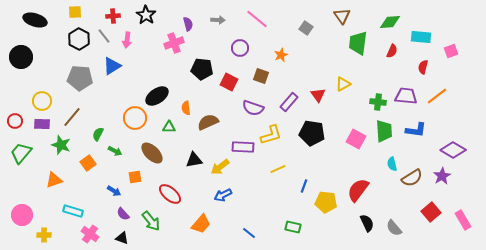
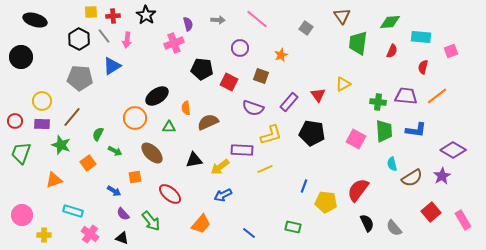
yellow square at (75, 12): moved 16 px right
purple rectangle at (243, 147): moved 1 px left, 3 px down
green trapezoid at (21, 153): rotated 20 degrees counterclockwise
yellow line at (278, 169): moved 13 px left
